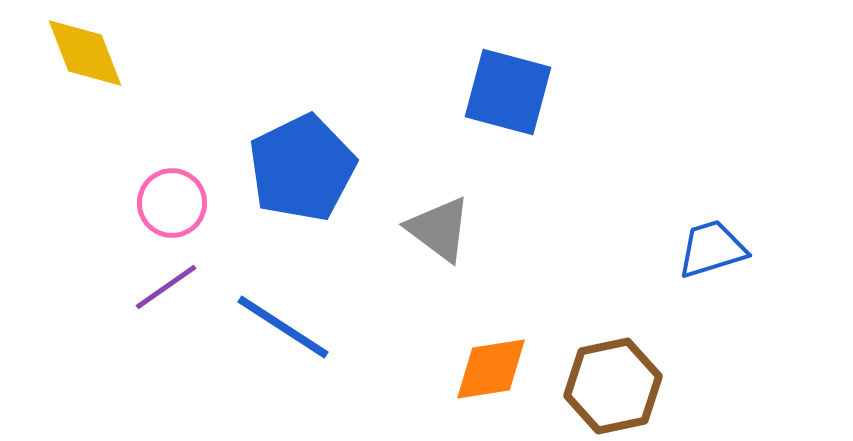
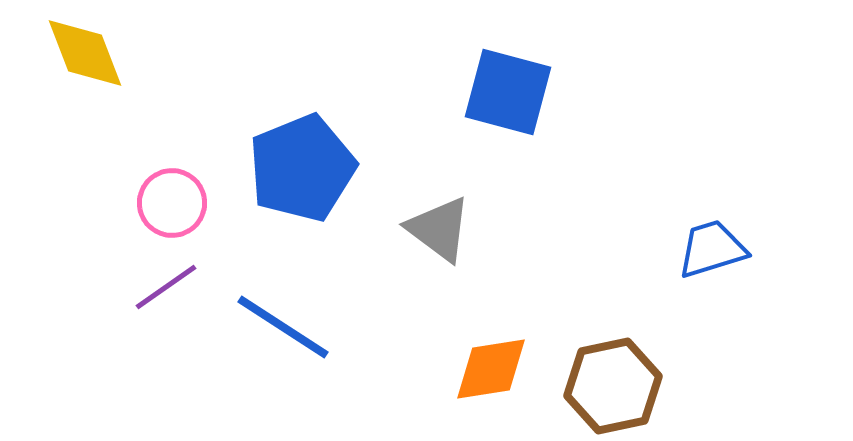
blue pentagon: rotated 4 degrees clockwise
